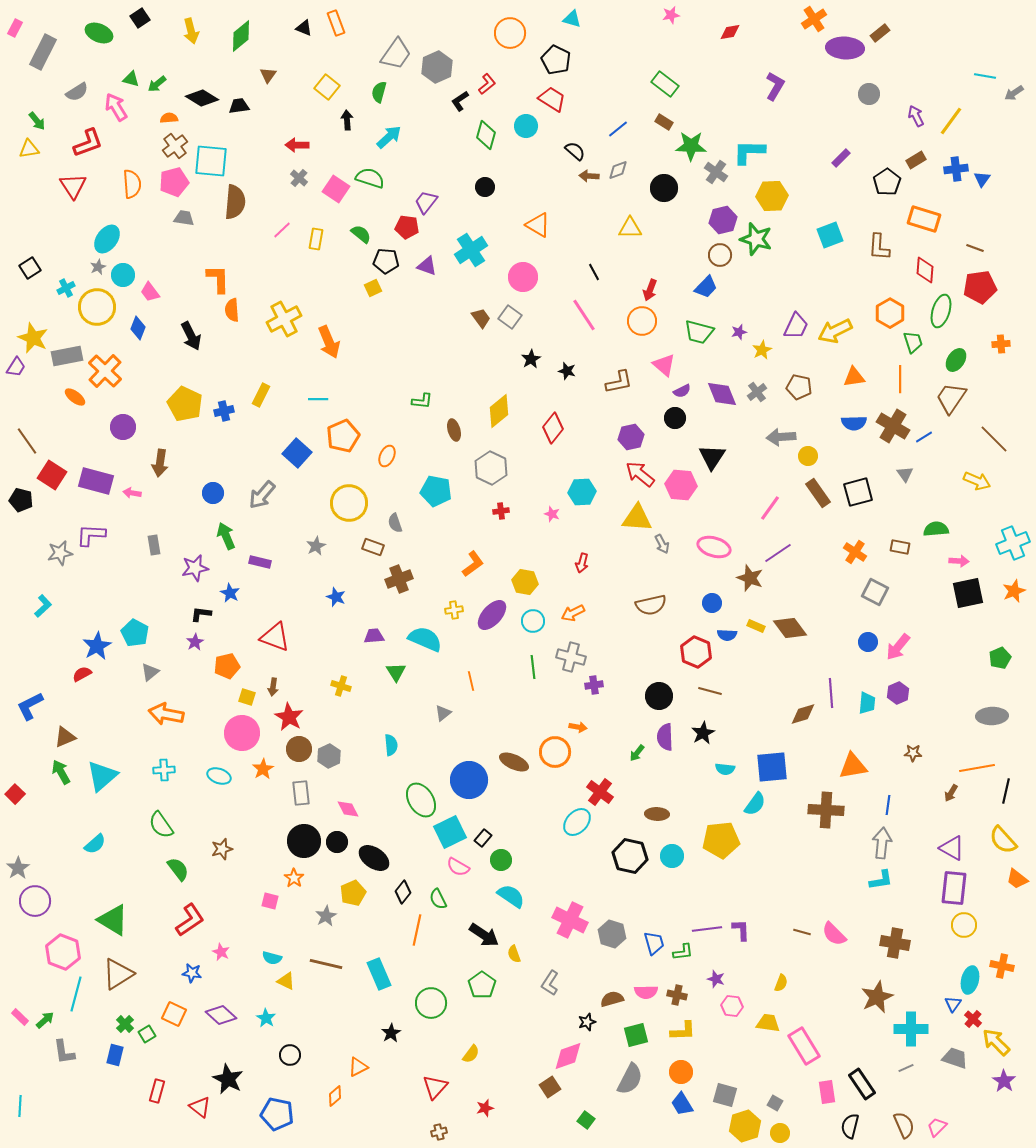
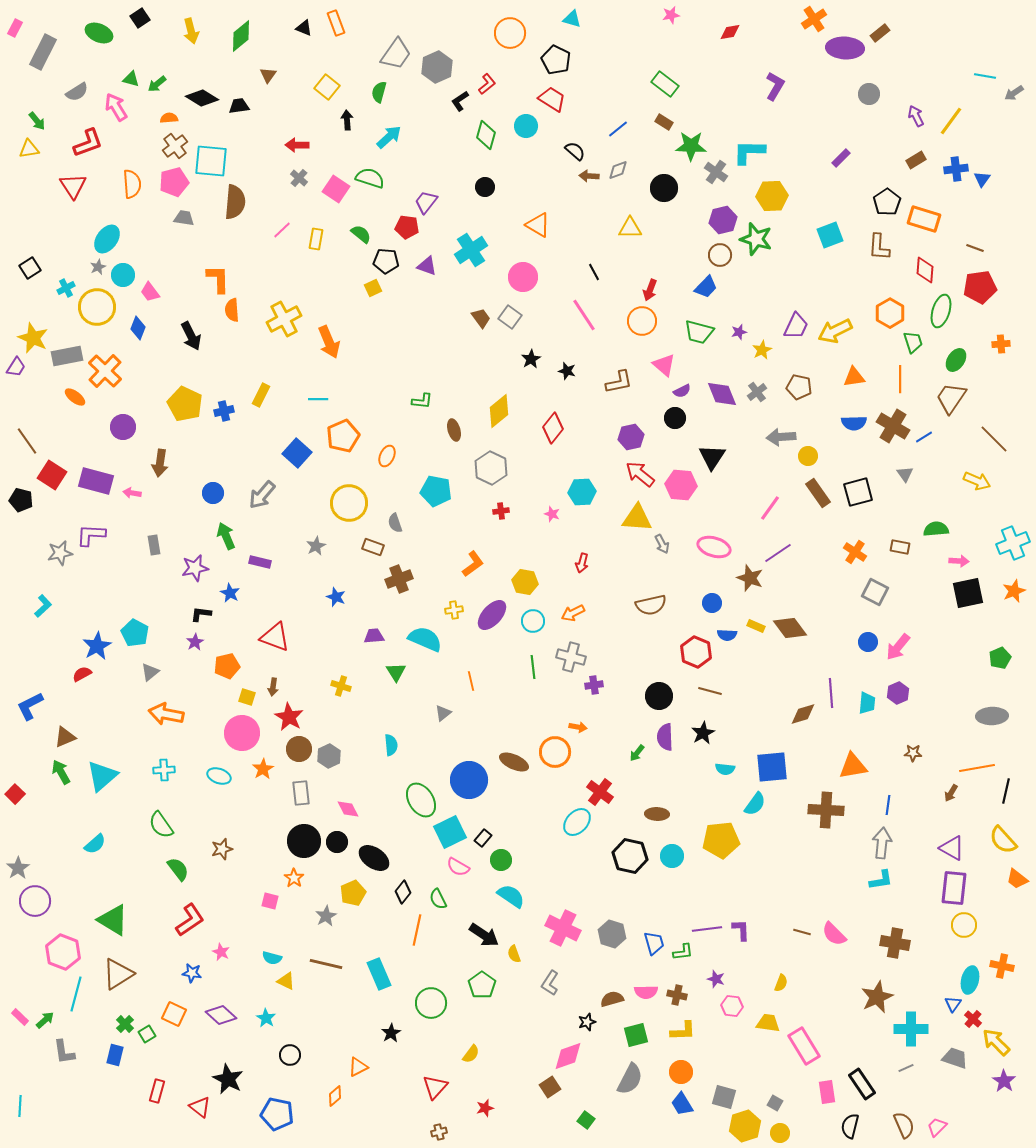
black pentagon at (887, 182): moved 20 px down
pink cross at (570, 920): moved 7 px left, 8 px down
gray square at (725, 1095): moved 1 px left, 2 px down
